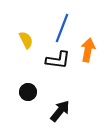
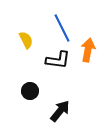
blue line: rotated 48 degrees counterclockwise
black circle: moved 2 px right, 1 px up
